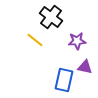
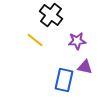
black cross: moved 2 px up
